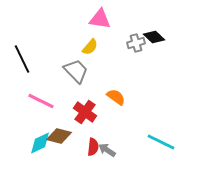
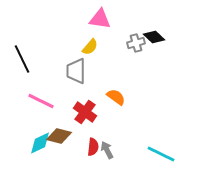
gray trapezoid: rotated 136 degrees counterclockwise
cyan line: moved 12 px down
gray arrow: rotated 30 degrees clockwise
